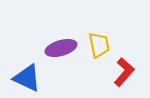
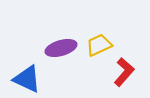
yellow trapezoid: rotated 104 degrees counterclockwise
blue triangle: moved 1 px down
